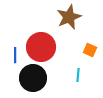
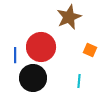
cyan line: moved 1 px right, 6 px down
